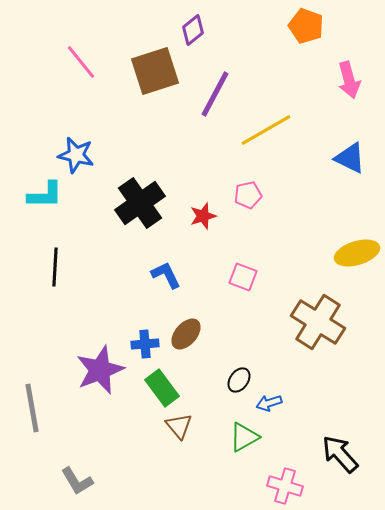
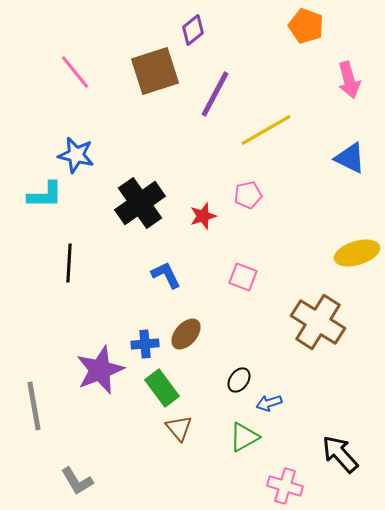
pink line: moved 6 px left, 10 px down
black line: moved 14 px right, 4 px up
gray line: moved 2 px right, 2 px up
brown triangle: moved 2 px down
